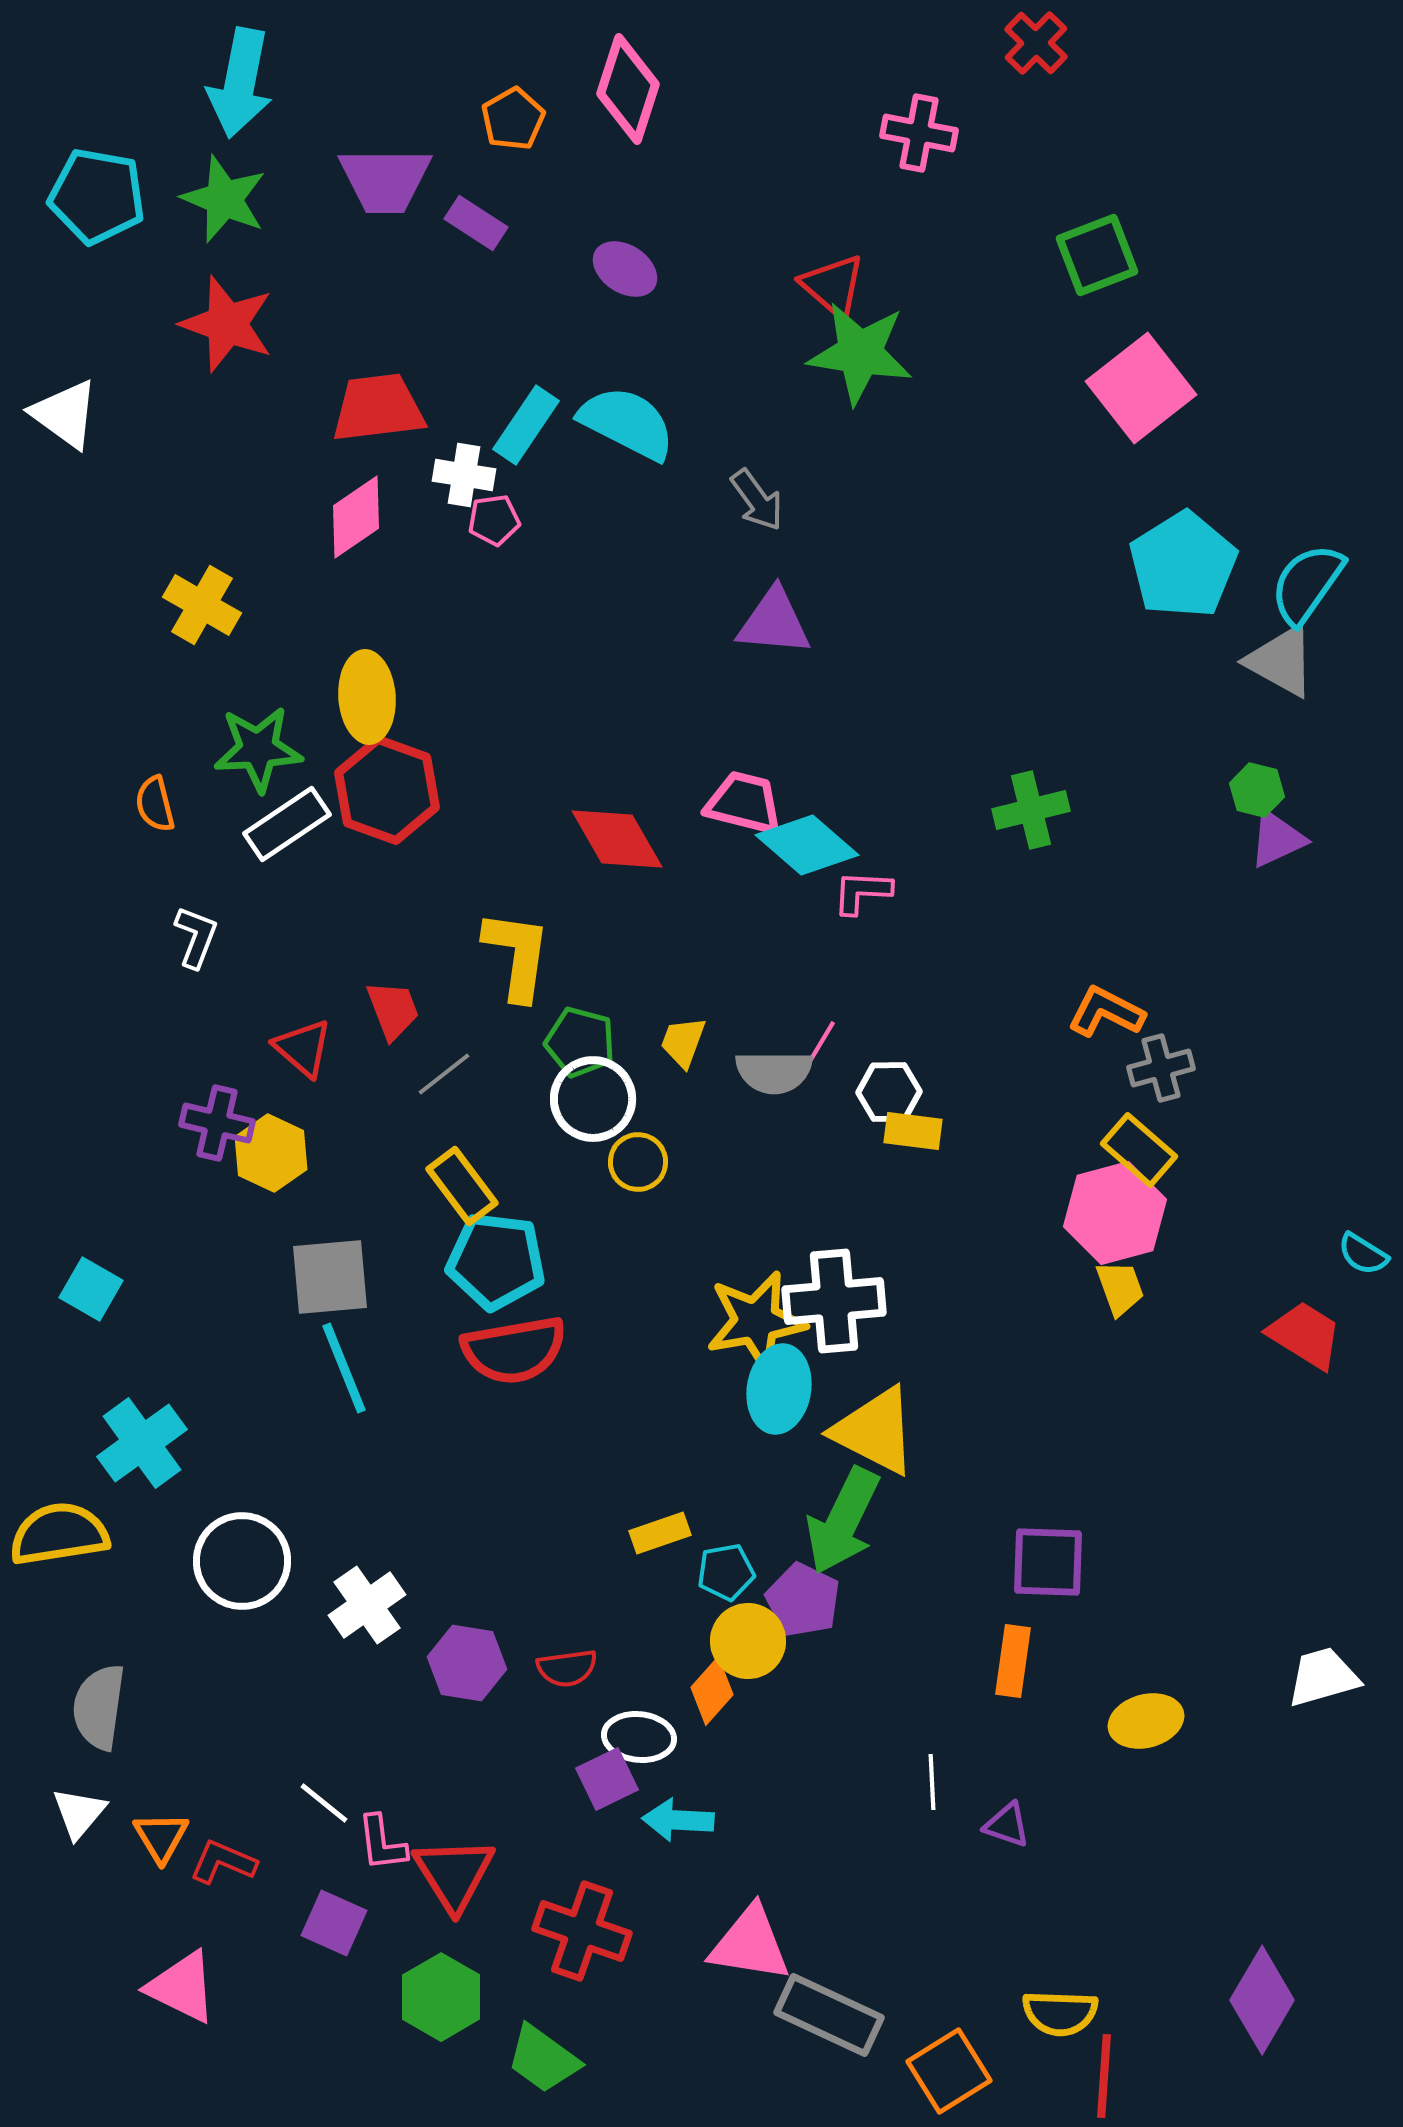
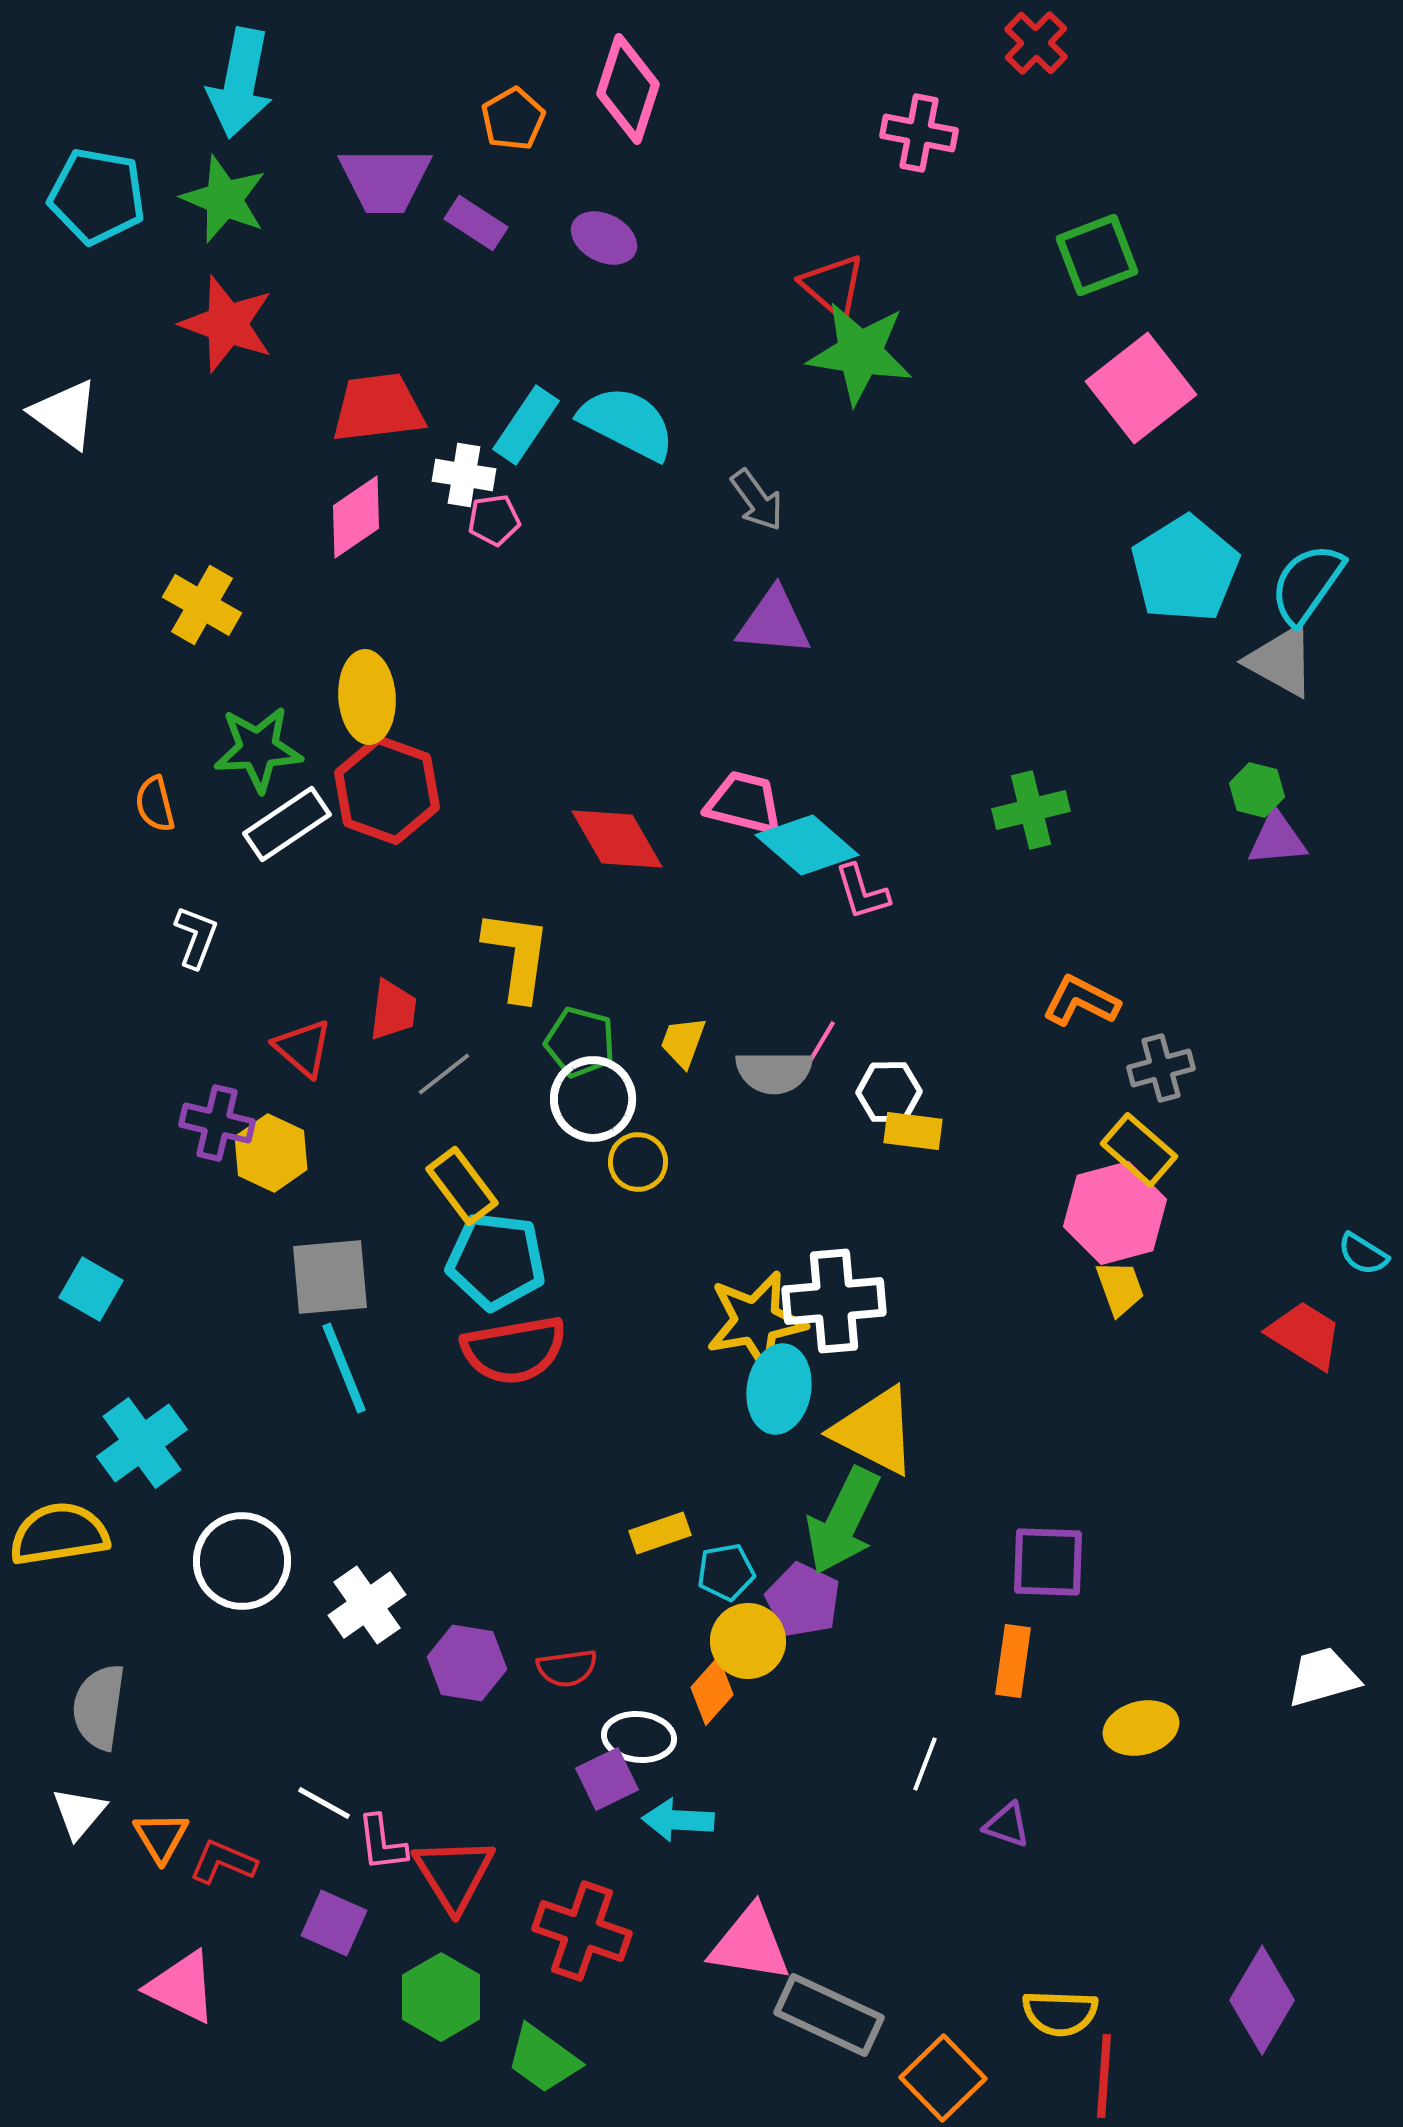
purple ellipse at (625, 269): moved 21 px left, 31 px up; rotated 6 degrees counterclockwise
cyan pentagon at (1183, 565): moved 2 px right, 4 px down
purple triangle at (1277, 839): rotated 20 degrees clockwise
pink L-shape at (862, 892): rotated 110 degrees counterclockwise
red trapezoid at (393, 1010): rotated 28 degrees clockwise
orange L-shape at (1106, 1012): moved 25 px left, 11 px up
yellow ellipse at (1146, 1721): moved 5 px left, 7 px down
white line at (932, 1782): moved 7 px left, 18 px up; rotated 24 degrees clockwise
white line at (324, 1803): rotated 10 degrees counterclockwise
orange square at (949, 2071): moved 6 px left, 7 px down; rotated 12 degrees counterclockwise
